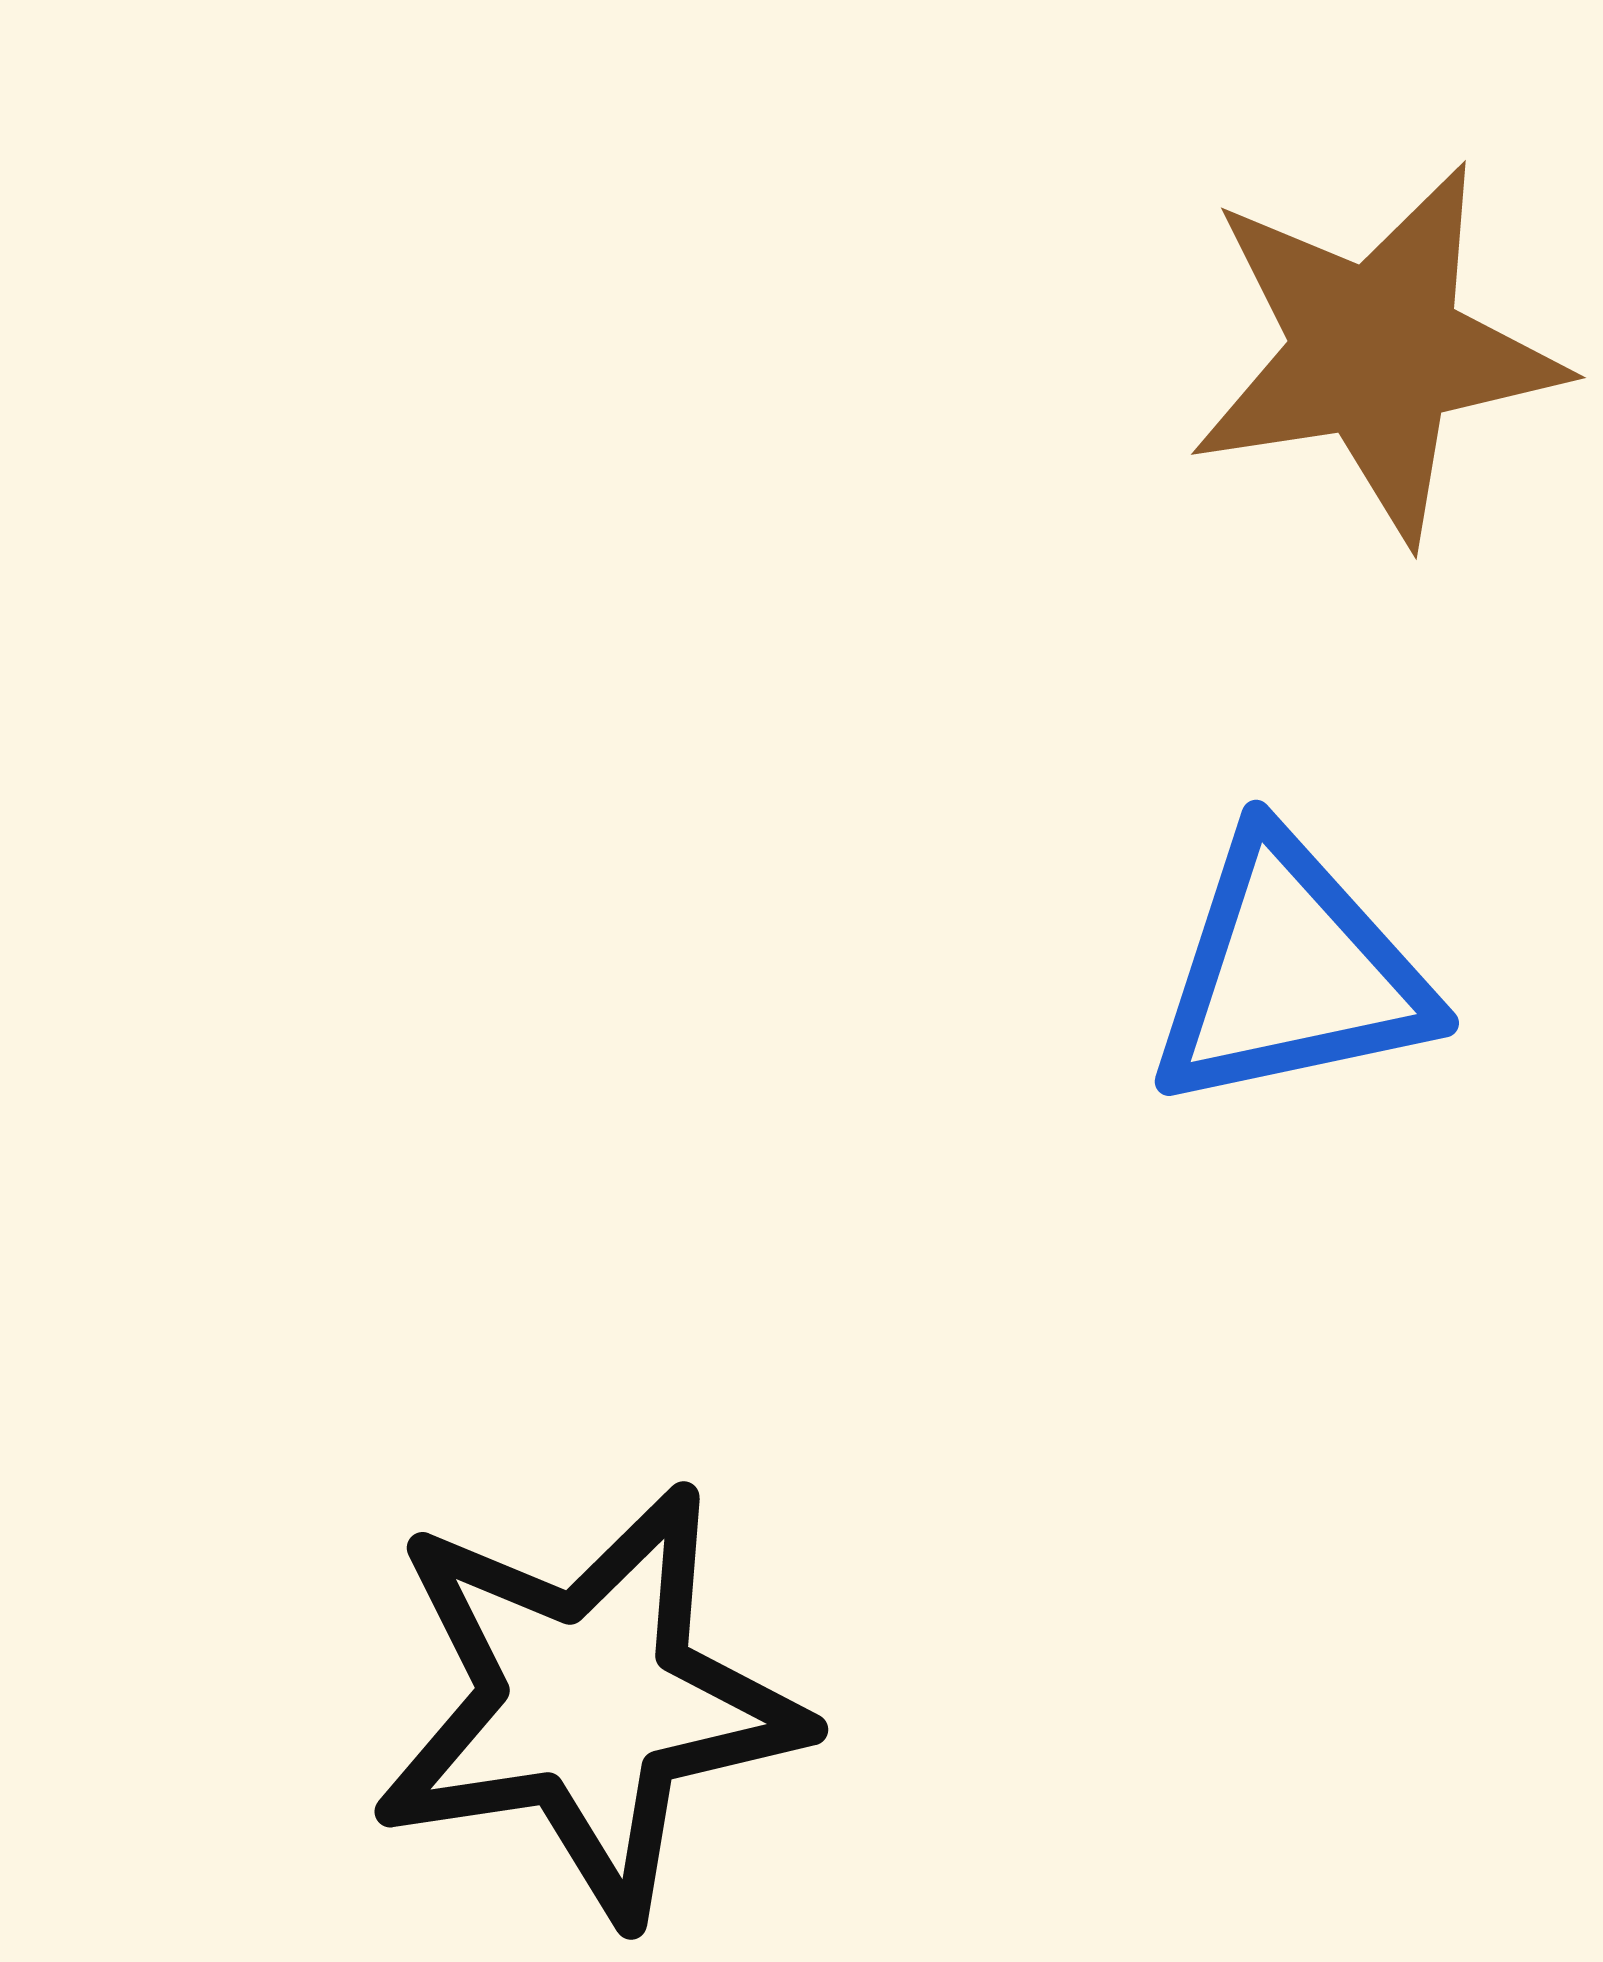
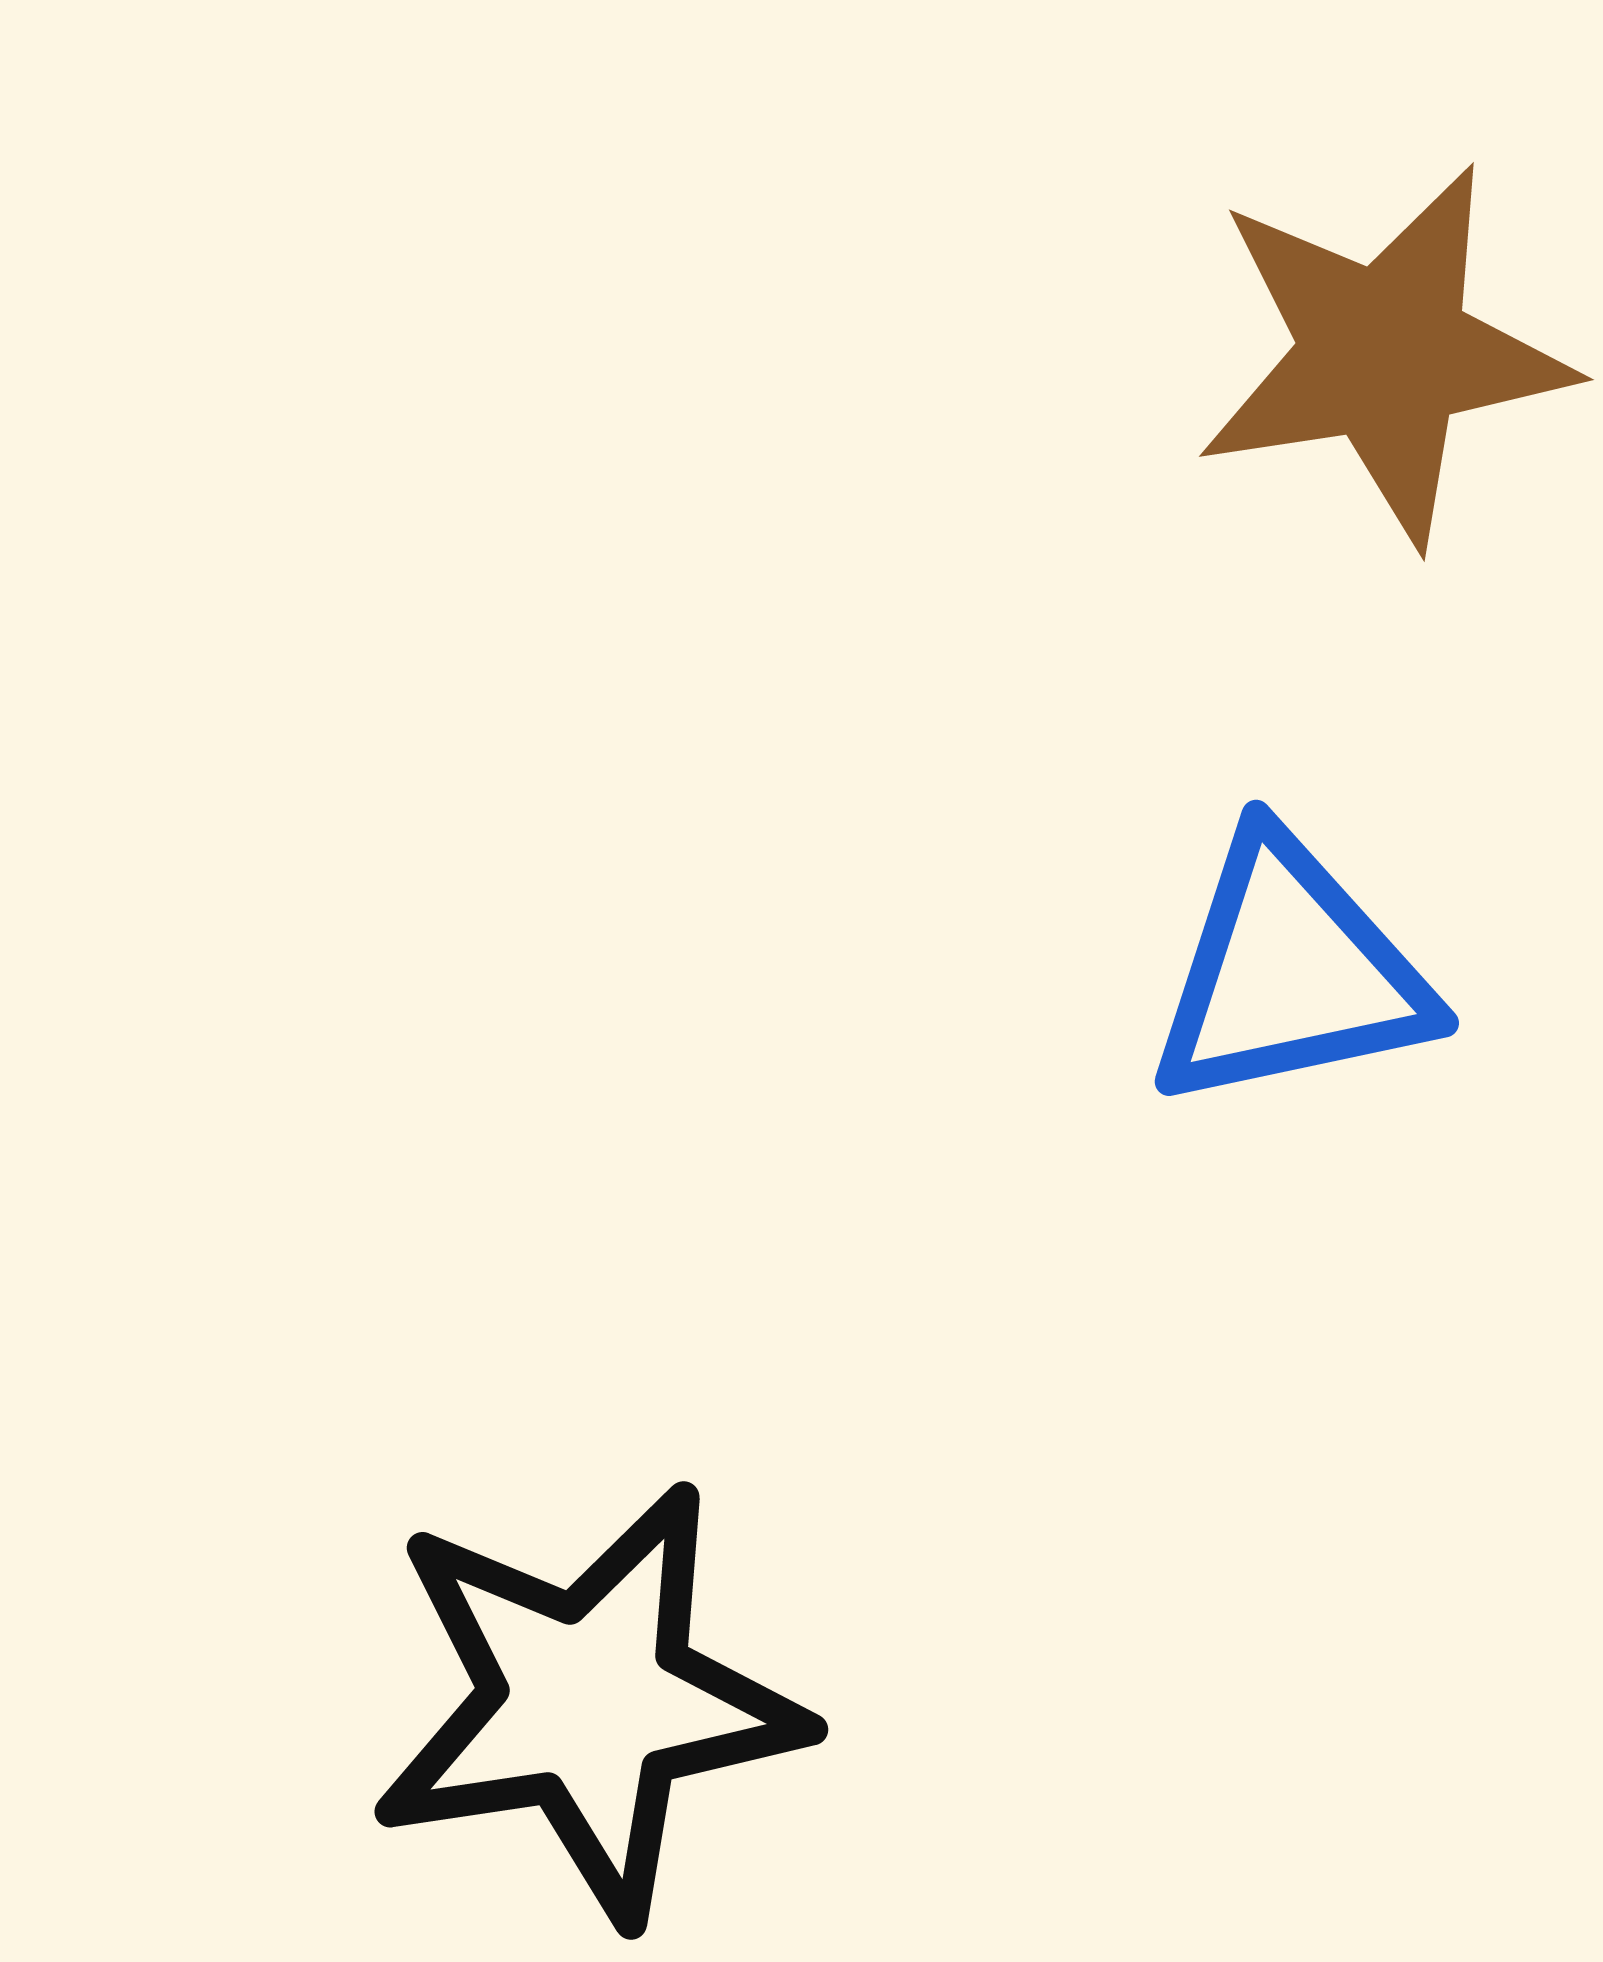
brown star: moved 8 px right, 2 px down
